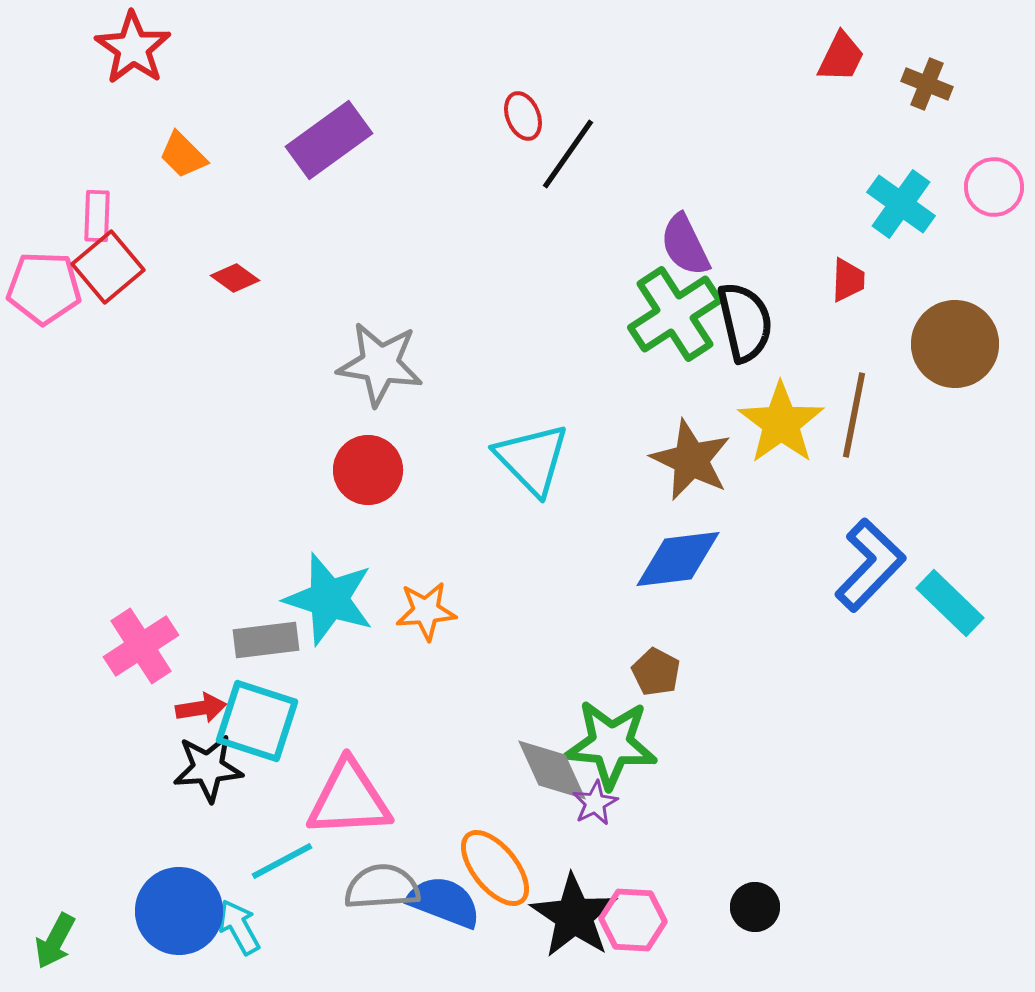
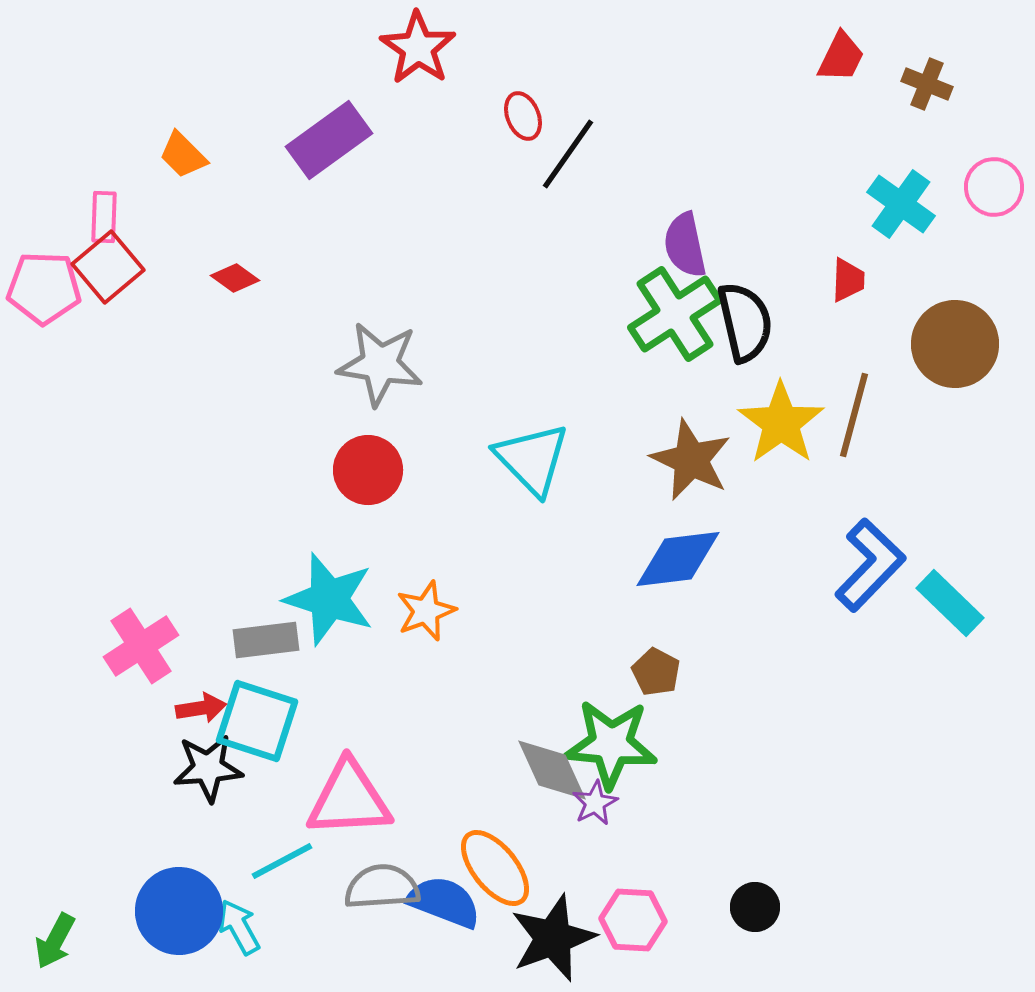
red star at (133, 48): moved 285 px right
pink rectangle at (97, 216): moved 7 px right, 1 px down
purple semicircle at (685, 245): rotated 14 degrees clockwise
brown line at (854, 415): rotated 4 degrees clockwise
orange star at (426, 611): rotated 16 degrees counterclockwise
black star at (574, 916): moved 21 px left, 22 px down; rotated 18 degrees clockwise
